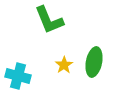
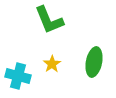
yellow star: moved 12 px left, 1 px up
